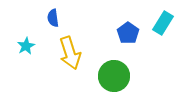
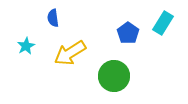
yellow arrow: rotated 76 degrees clockwise
